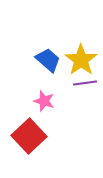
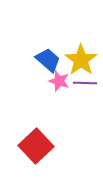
purple line: rotated 10 degrees clockwise
pink star: moved 15 px right, 20 px up
red square: moved 7 px right, 10 px down
